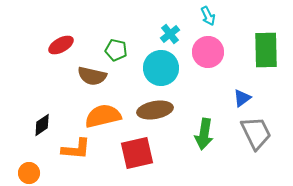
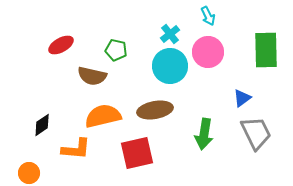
cyan circle: moved 9 px right, 2 px up
